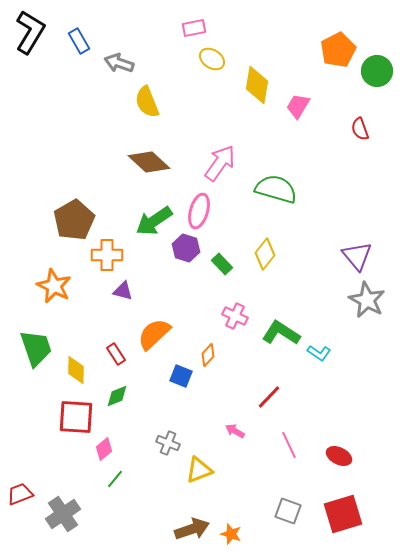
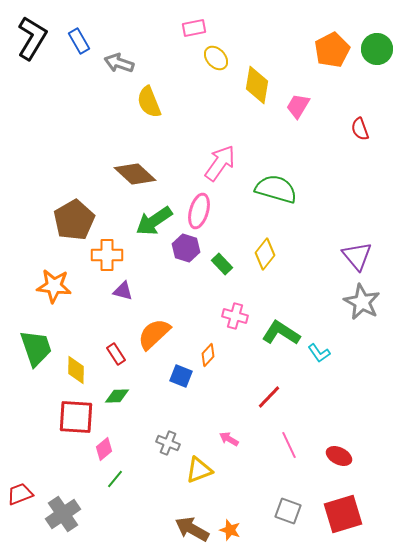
black L-shape at (30, 32): moved 2 px right, 6 px down
orange pentagon at (338, 50): moved 6 px left
yellow ellipse at (212, 59): moved 4 px right, 1 px up; rotated 15 degrees clockwise
green circle at (377, 71): moved 22 px up
yellow semicircle at (147, 102): moved 2 px right
brown diamond at (149, 162): moved 14 px left, 12 px down
orange star at (54, 286): rotated 20 degrees counterclockwise
gray star at (367, 300): moved 5 px left, 2 px down
pink cross at (235, 316): rotated 10 degrees counterclockwise
cyan L-shape at (319, 353): rotated 20 degrees clockwise
green diamond at (117, 396): rotated 20 degrees clockwise
pink arrow at (235, 431): moved 6 px left, 8 px down
brown arrow at (192, 529): rotated 132 degrees counterclockwise
orange star at (231, 534): moved 1 px left, 4 px up
